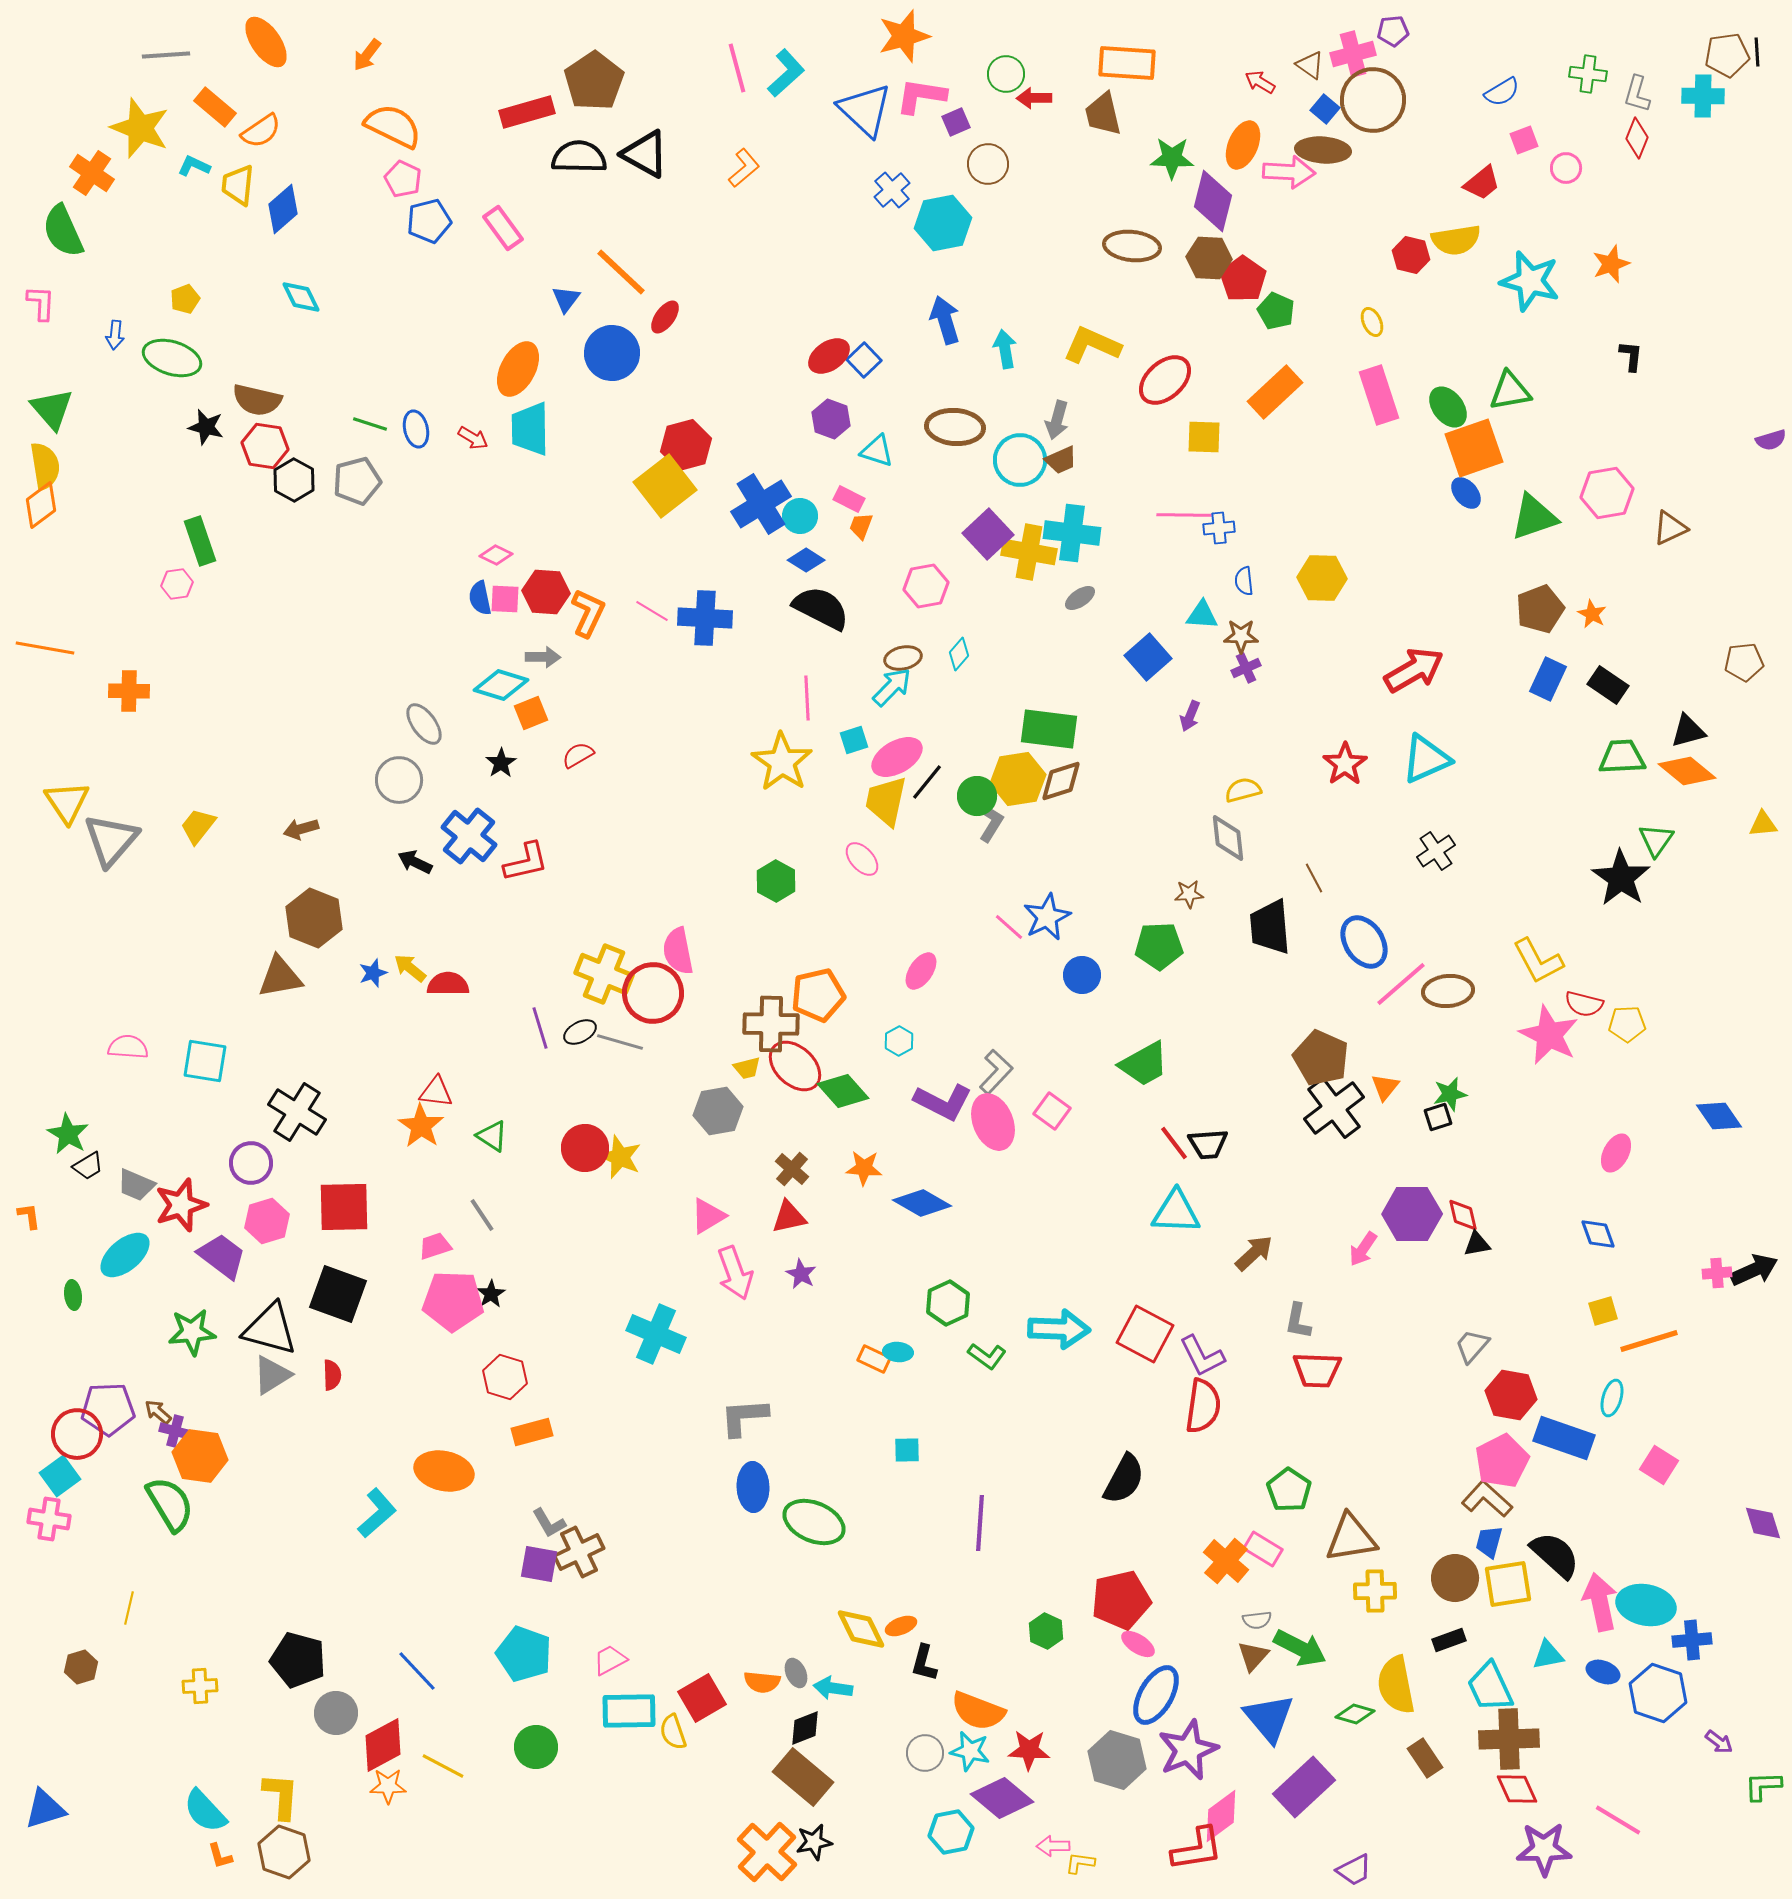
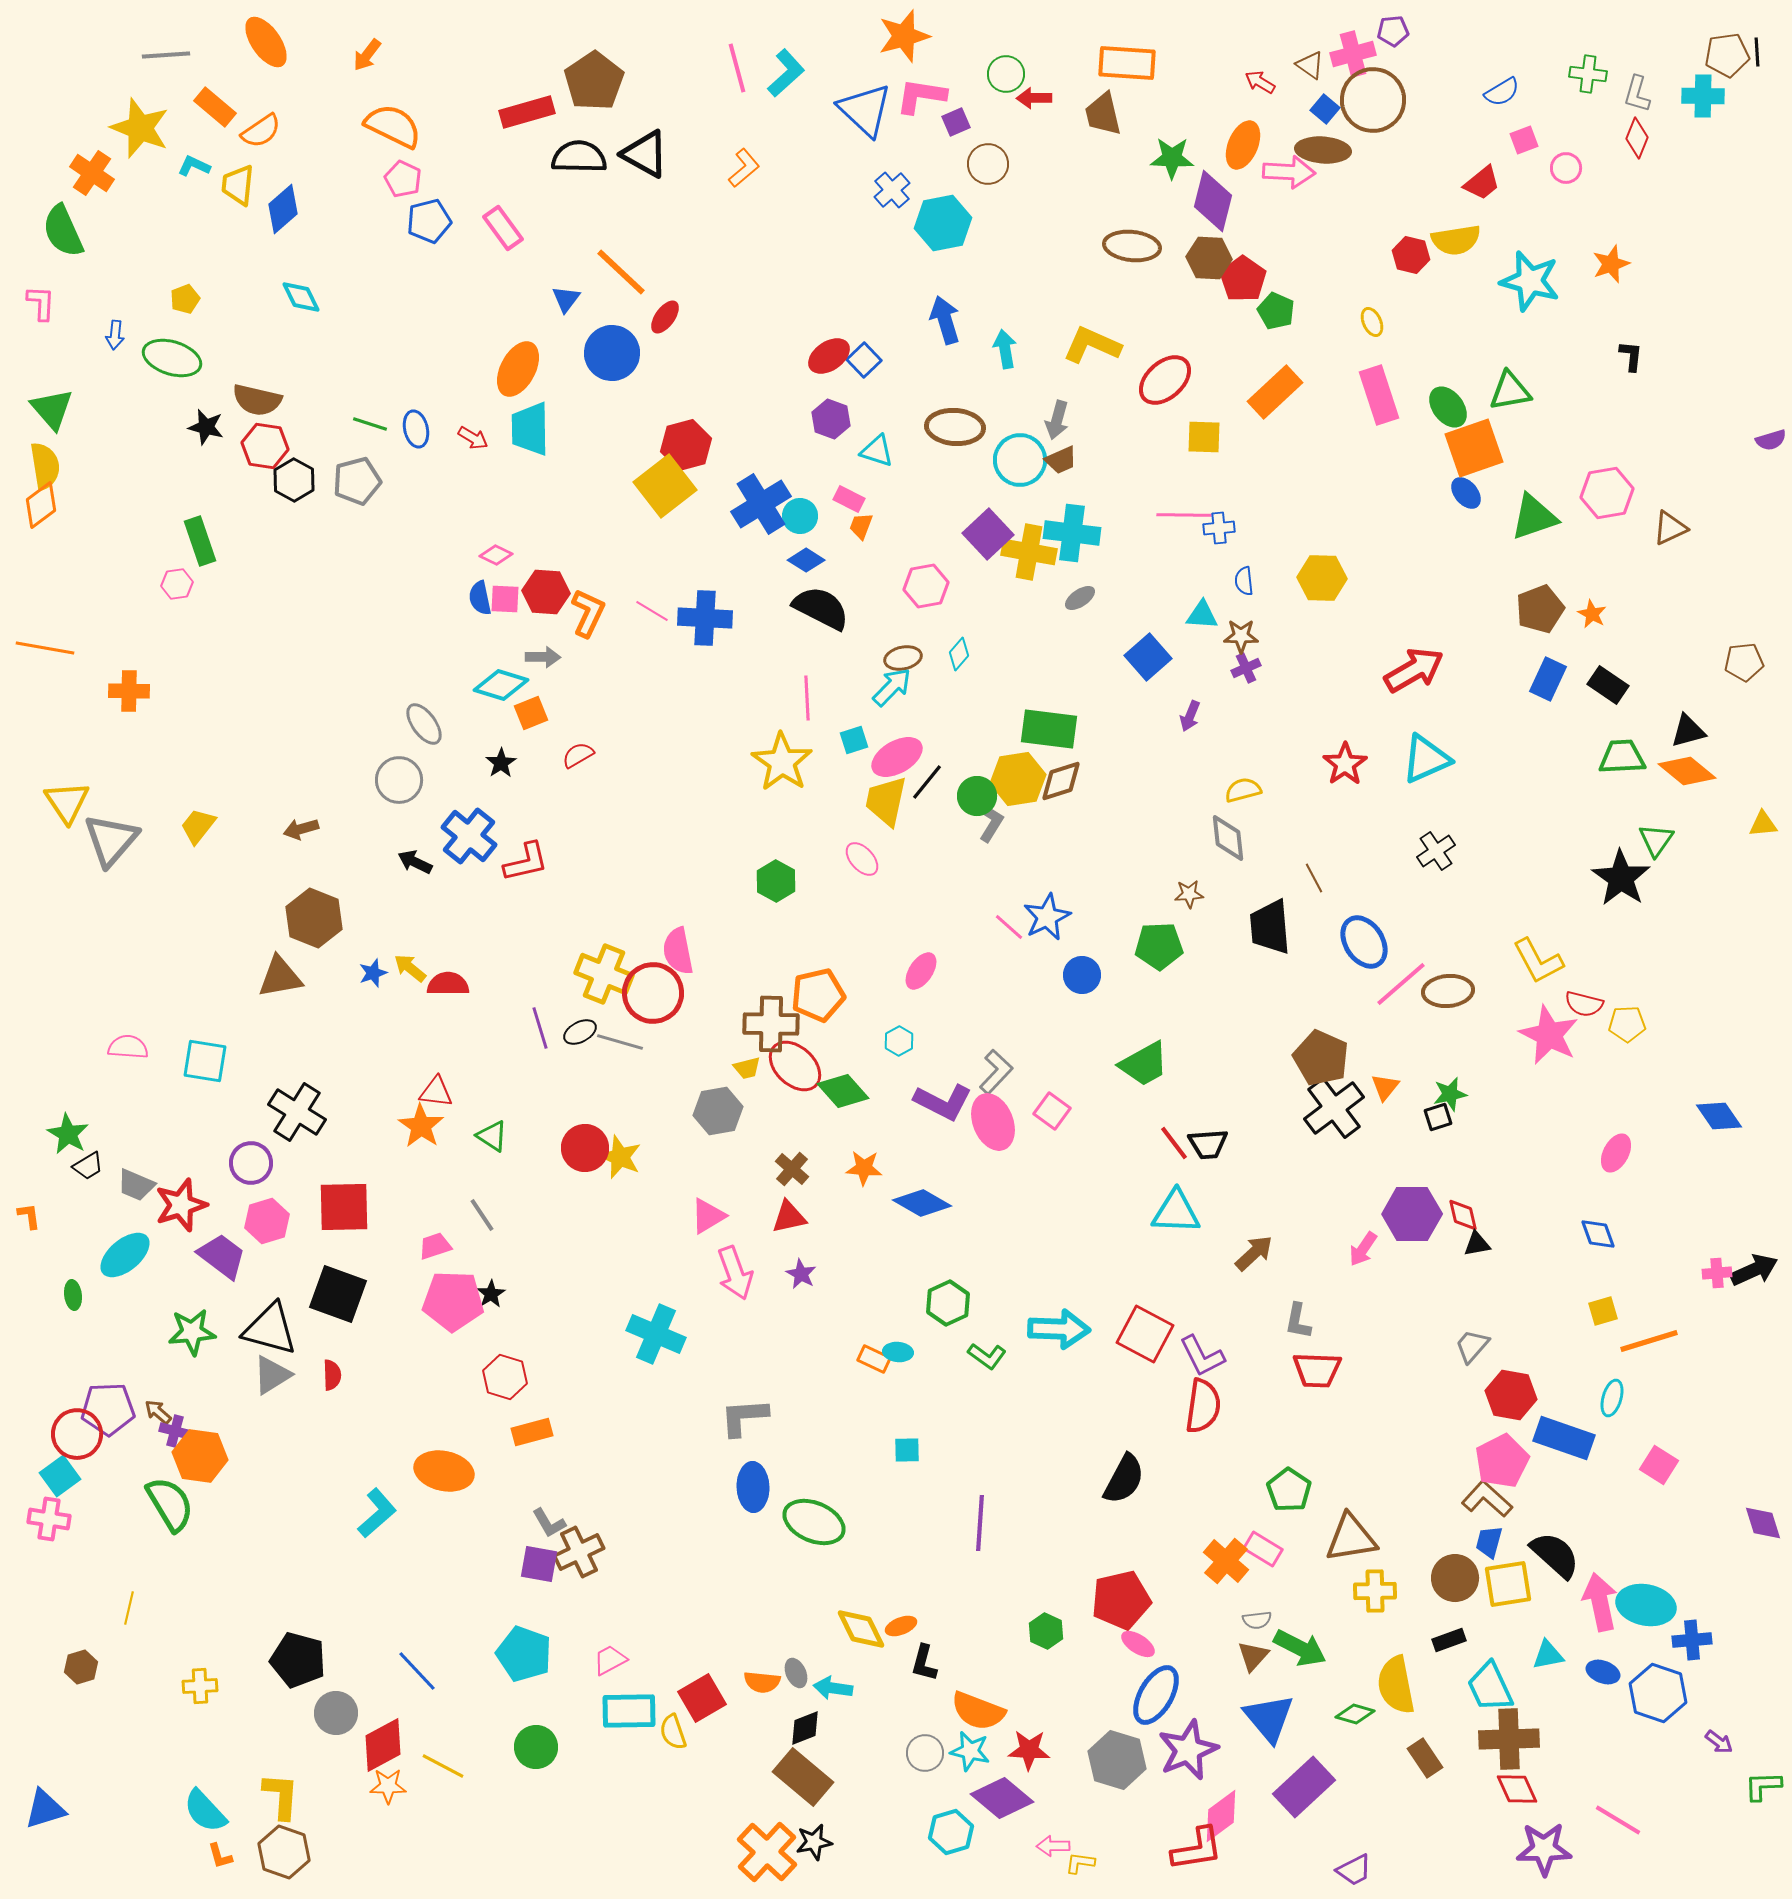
cyan hexagon at (951, 1832): rotated 6 degrees counterclockwise
